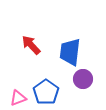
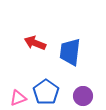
red arrow: moved 4 px right, 2 px up; rotated 25 degrees counterclockwise
purple circle: moved 17 px down
